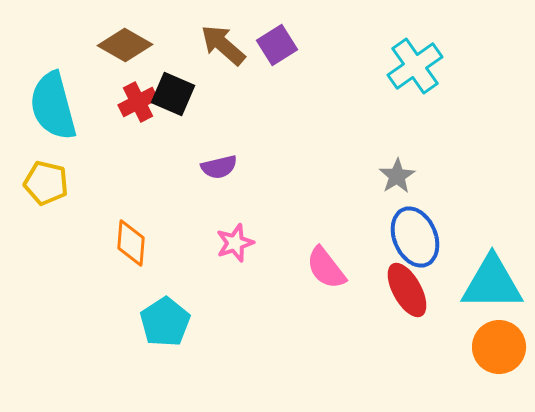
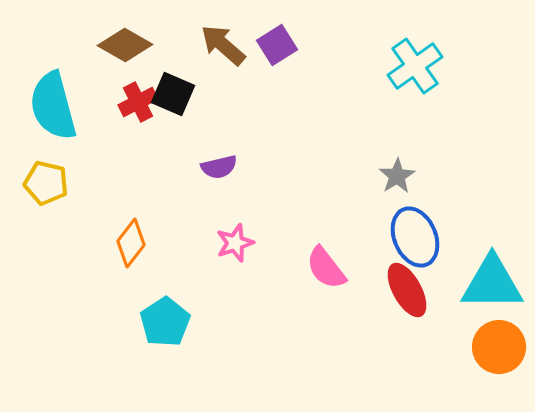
orange diamond: rotated 33 degrees clockwise
